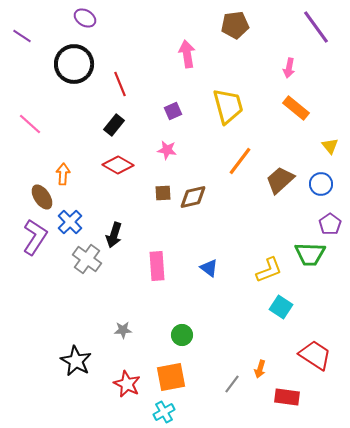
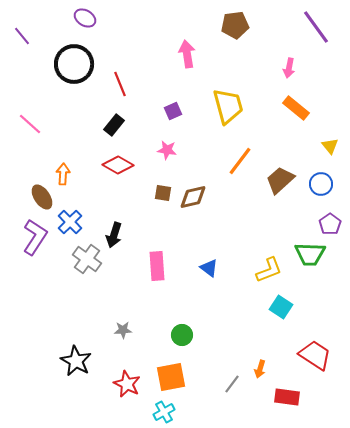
purple line at (22, 36): rotated 18 degrees clockwise
brown square at (163, 193): rotated 12 degrees clockwise
